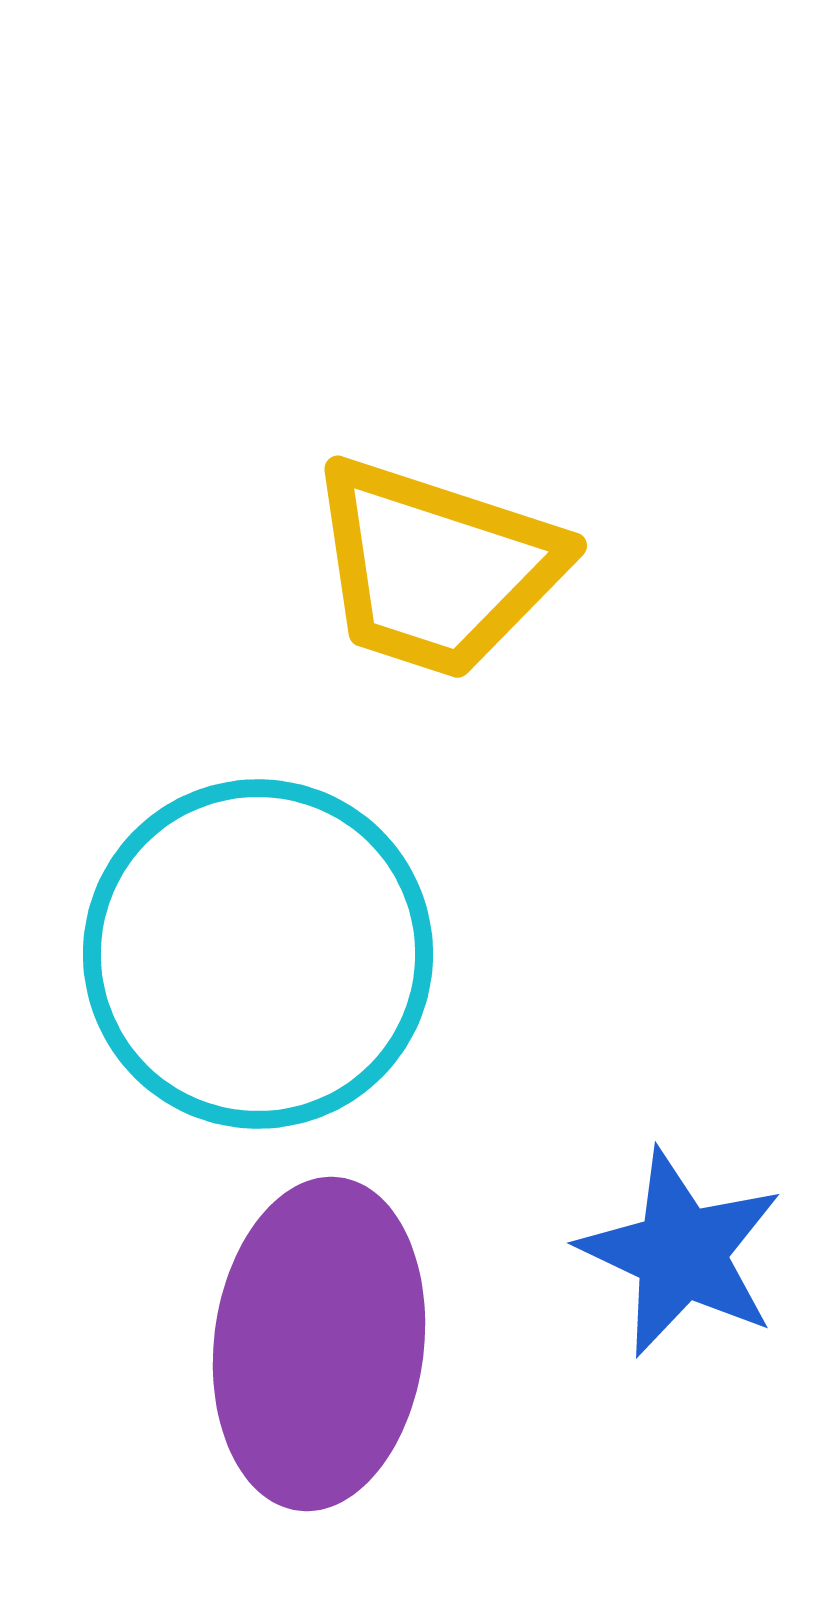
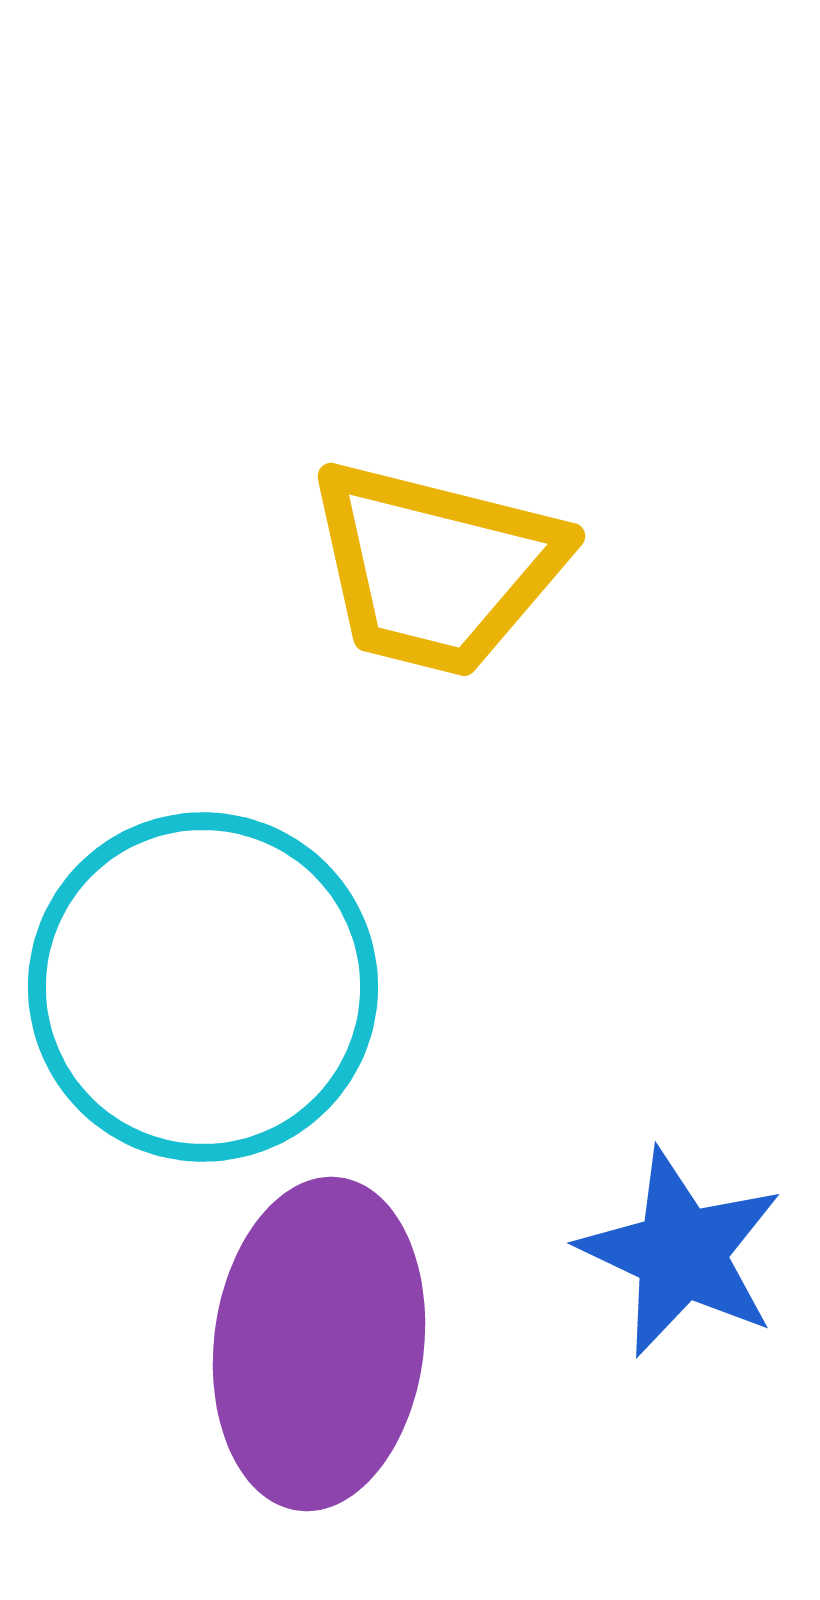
yellow trapezoid: rotated 4 degrees counterclockwise
cyan circle: moved 55 px left, 33 px down
